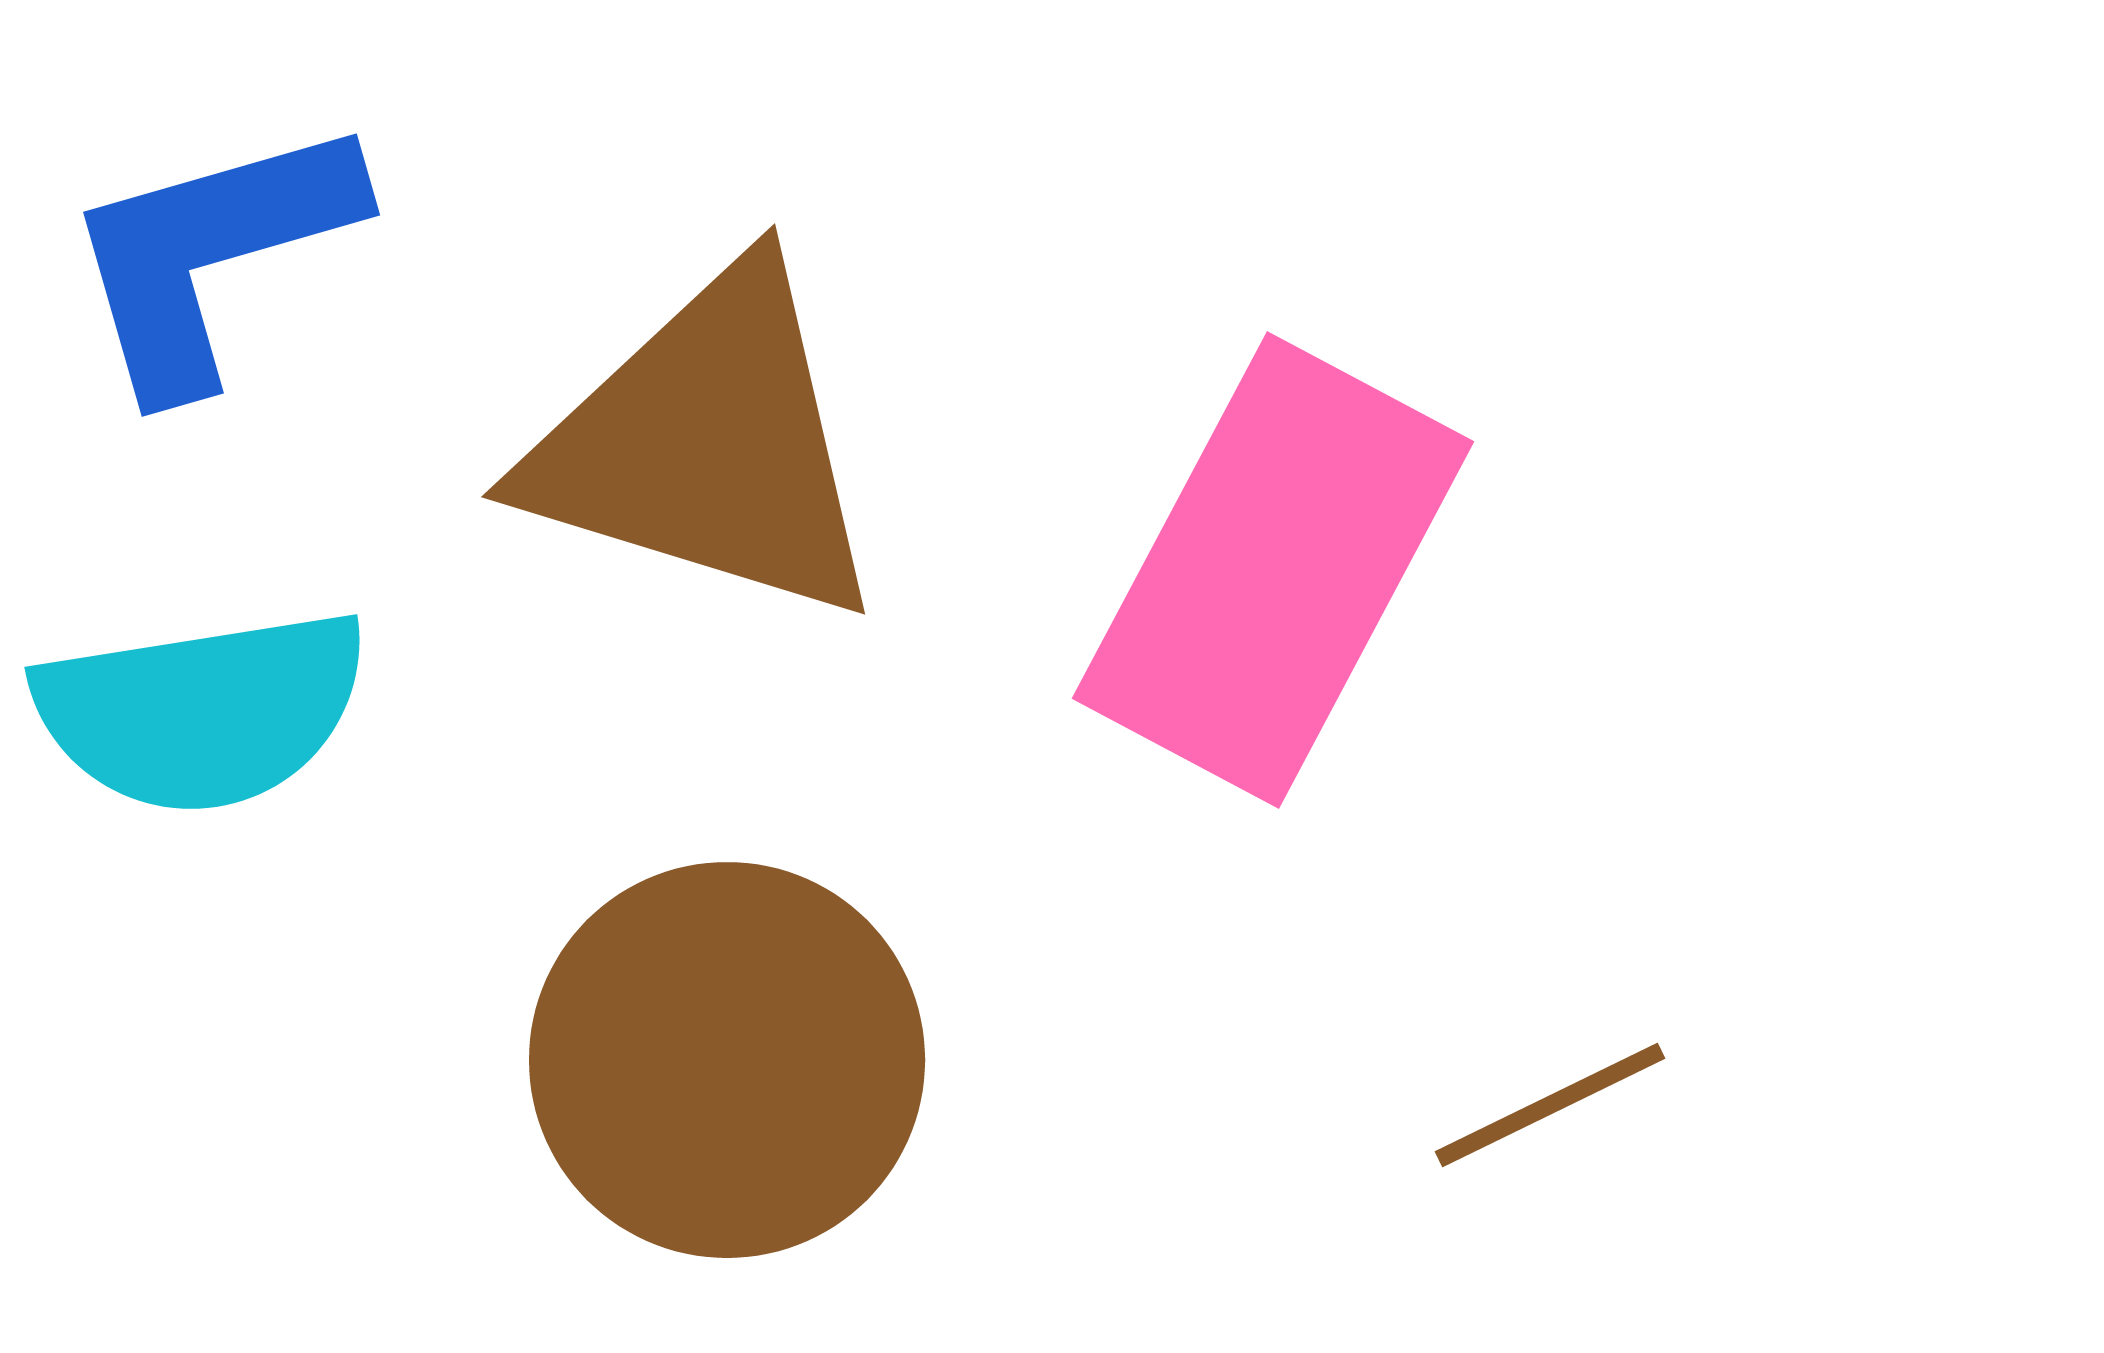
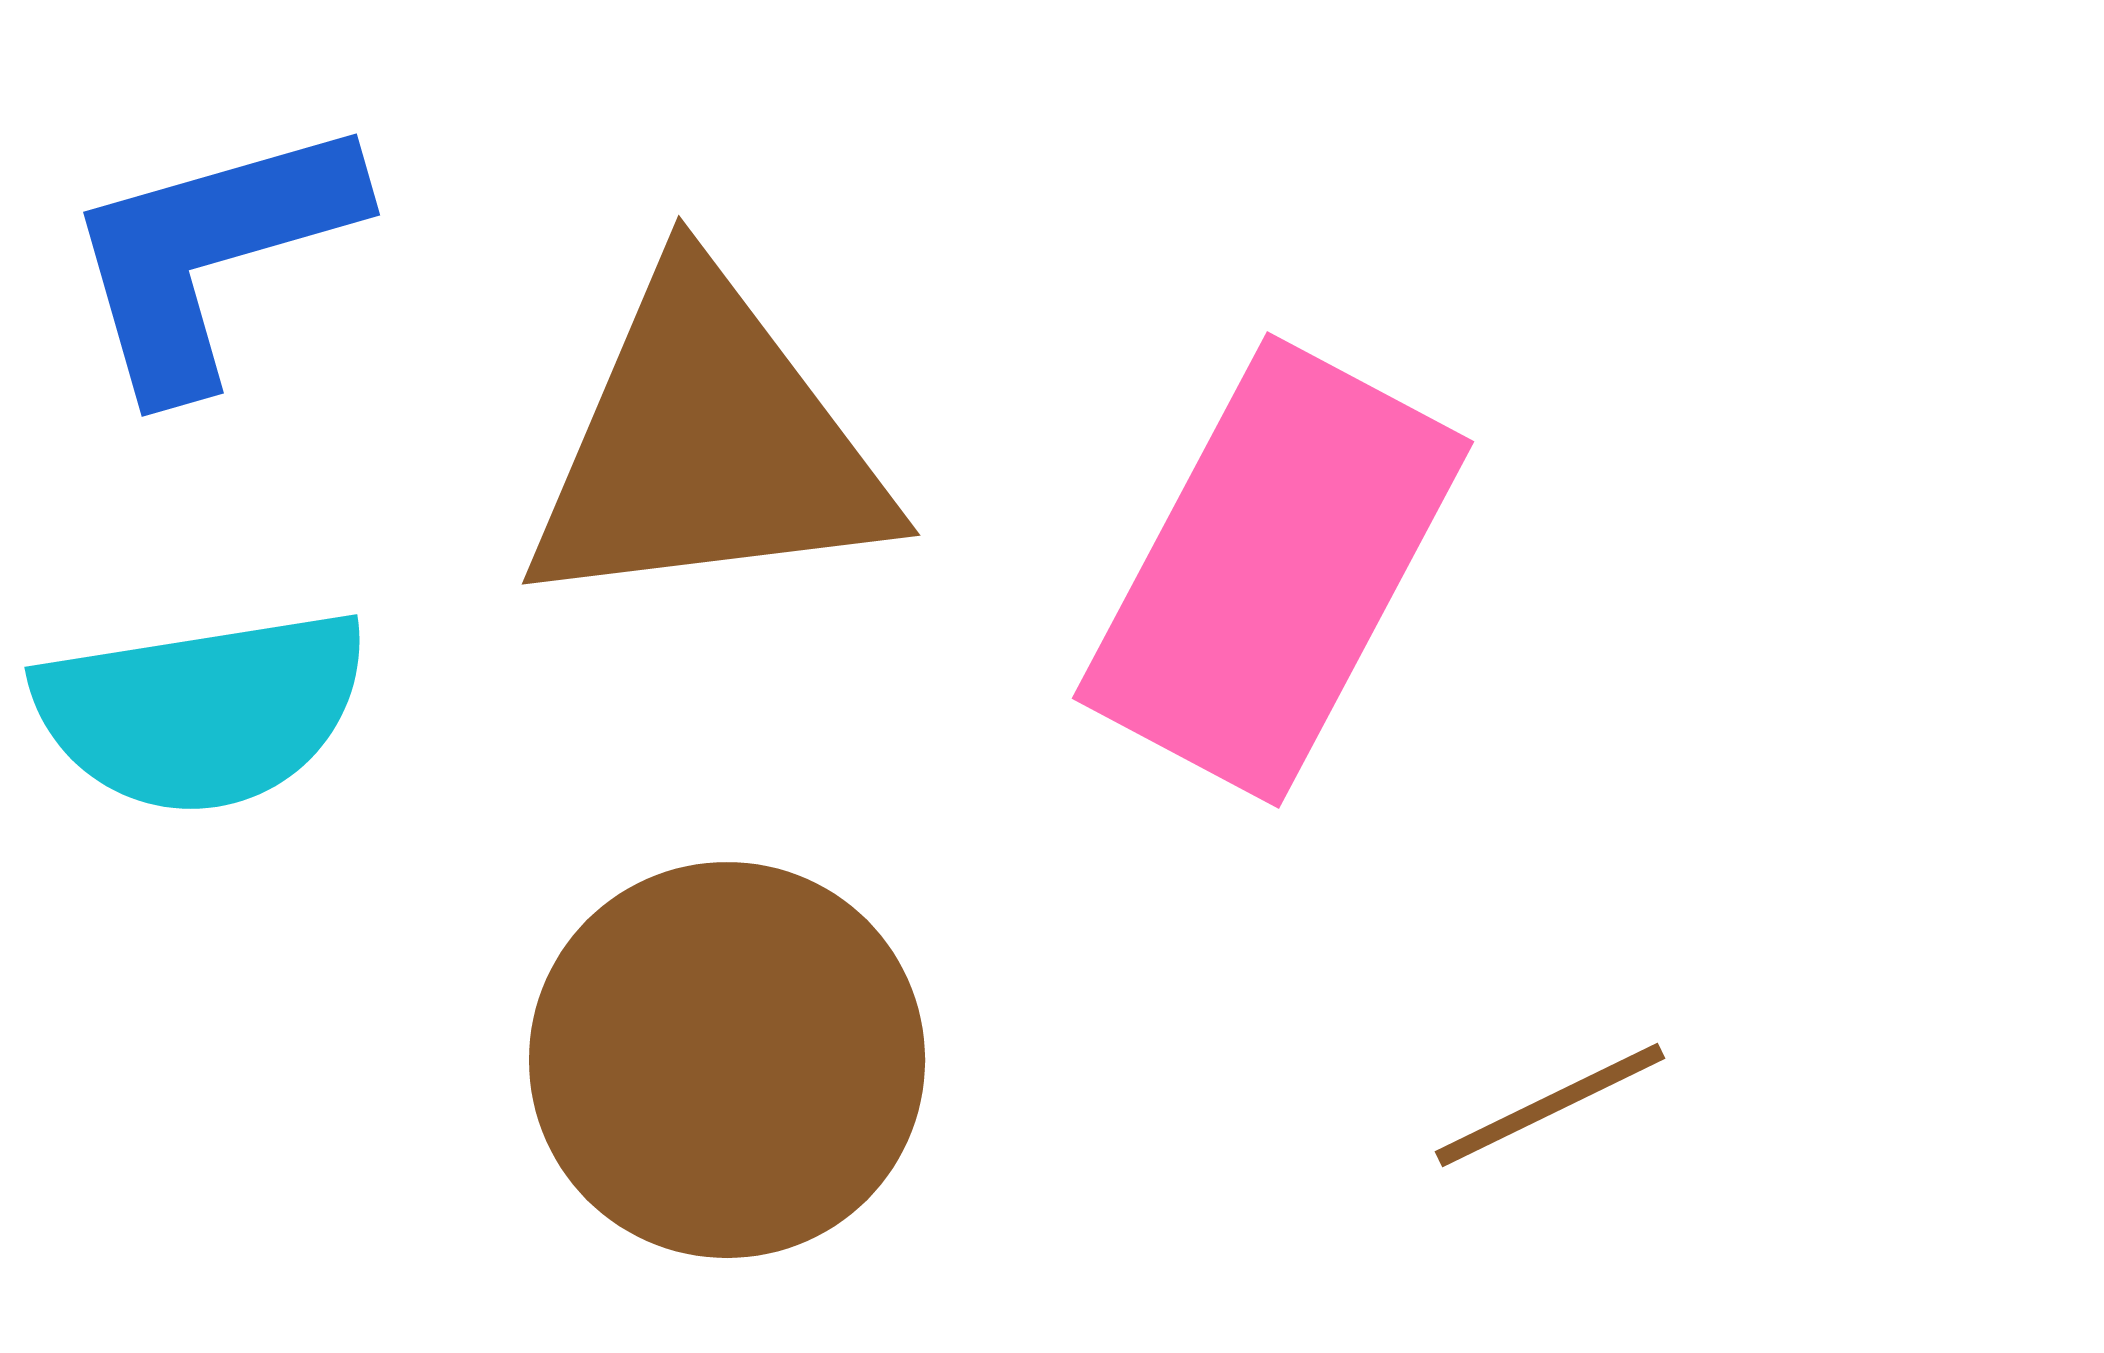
brown triangle: rotated 24 degrees counterclockwise
